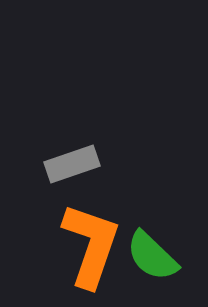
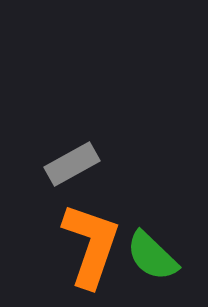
gray rectangle: rotated 10 degrees counterclockwise
